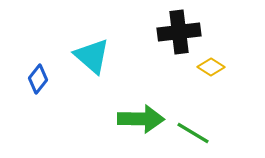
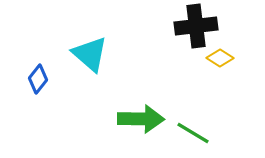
black cross: moved 17 px right, 6 px up
cyan triangle: moved 2 px left, 2 px up
yellow diamond: moved 9 px right, 9 px up
